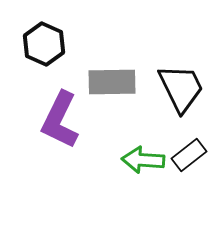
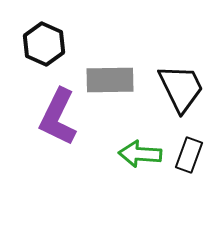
gray rectangle: moved 2 px left, 2 px up
purple L-shape: moved 2 px left, 3 px up
black rectangle: rotated 32 degrees counterclockwise
green arrow: moved 3 px left, 6 px up
